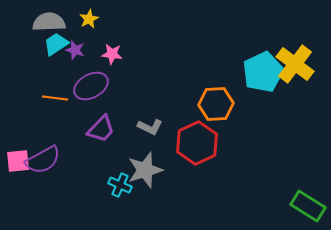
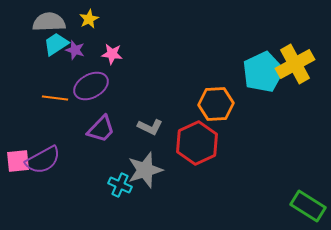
yellow cross: rotated 24 degrees clockwise
